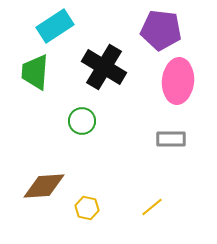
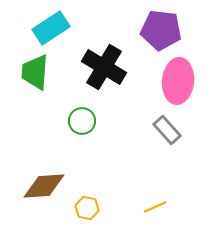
cyan rectangle: moved 4 px left, 2 px down
gray rectangle: moved 4 px left, 9 px up; rotated 48 degrees clockwise
yellow line: moved 3 px right; rotated 15 degrees clockwise
